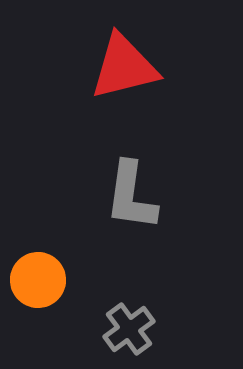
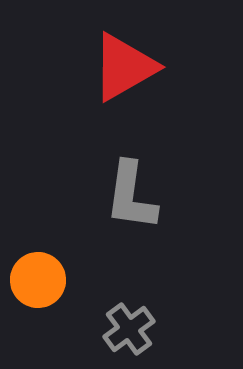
red triangle: rotated 16 degrees counterclockwise
